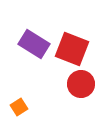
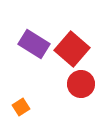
red square: rotated 20 degrees clockwise
orange square: moved 2 px right
